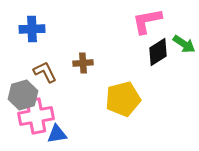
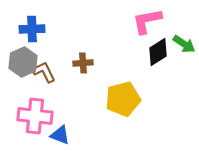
brown L-shape: moved 1 px left
gray hexagon: moved 33 px up; rotated 8 degrees counterclockwise
pink cross: moved 1 px left; rotated 16 degrees clockwise
blue triangle: moved 3 px right, 1 px down; rotated 30 degrees clockwise
